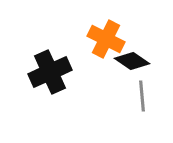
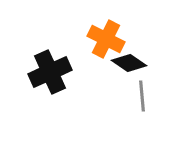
black diamond: moved 3 px left, 2 px down
